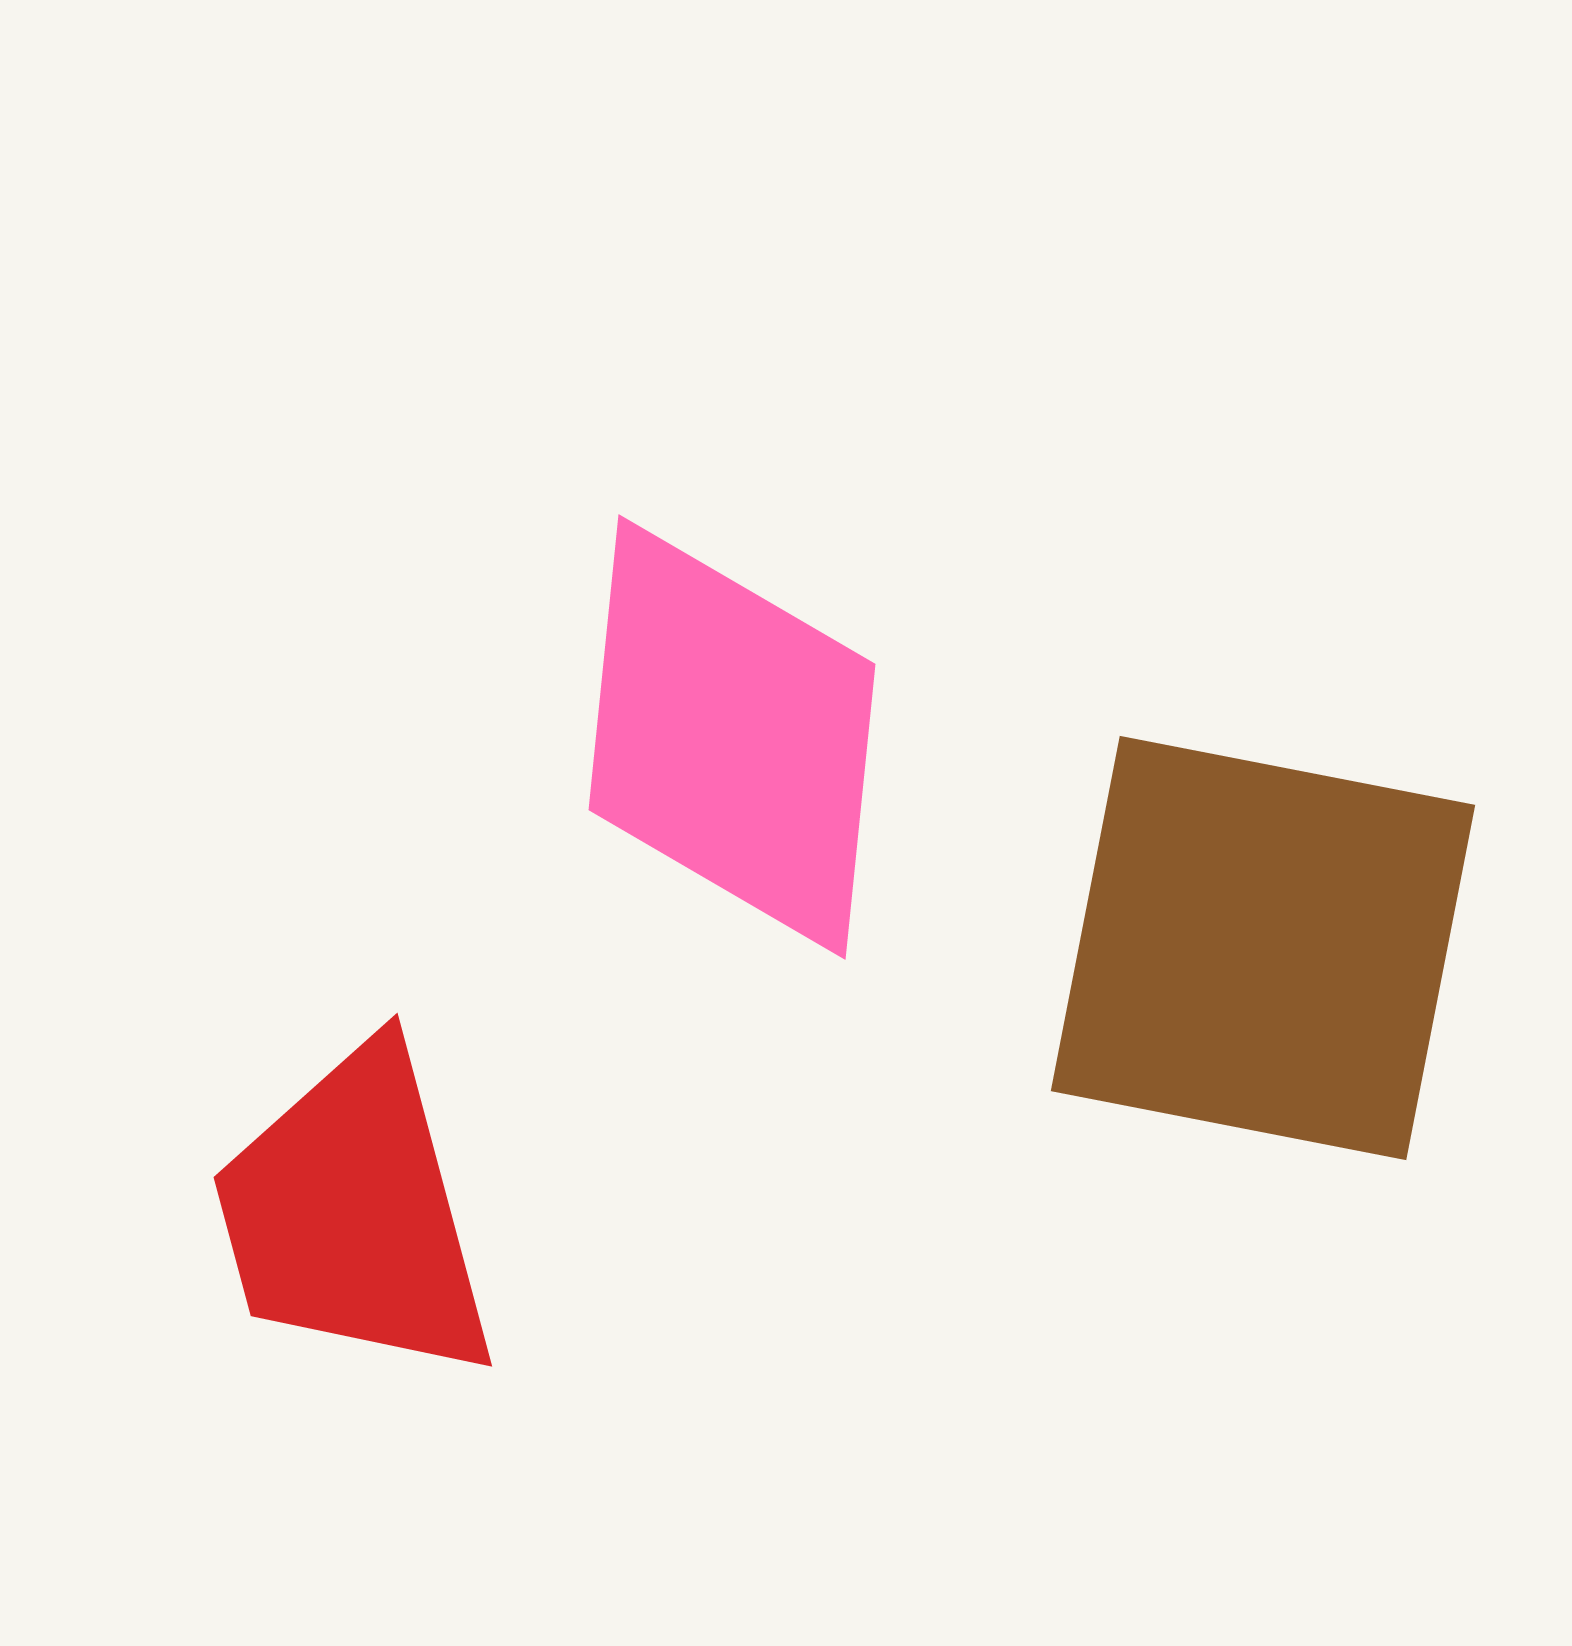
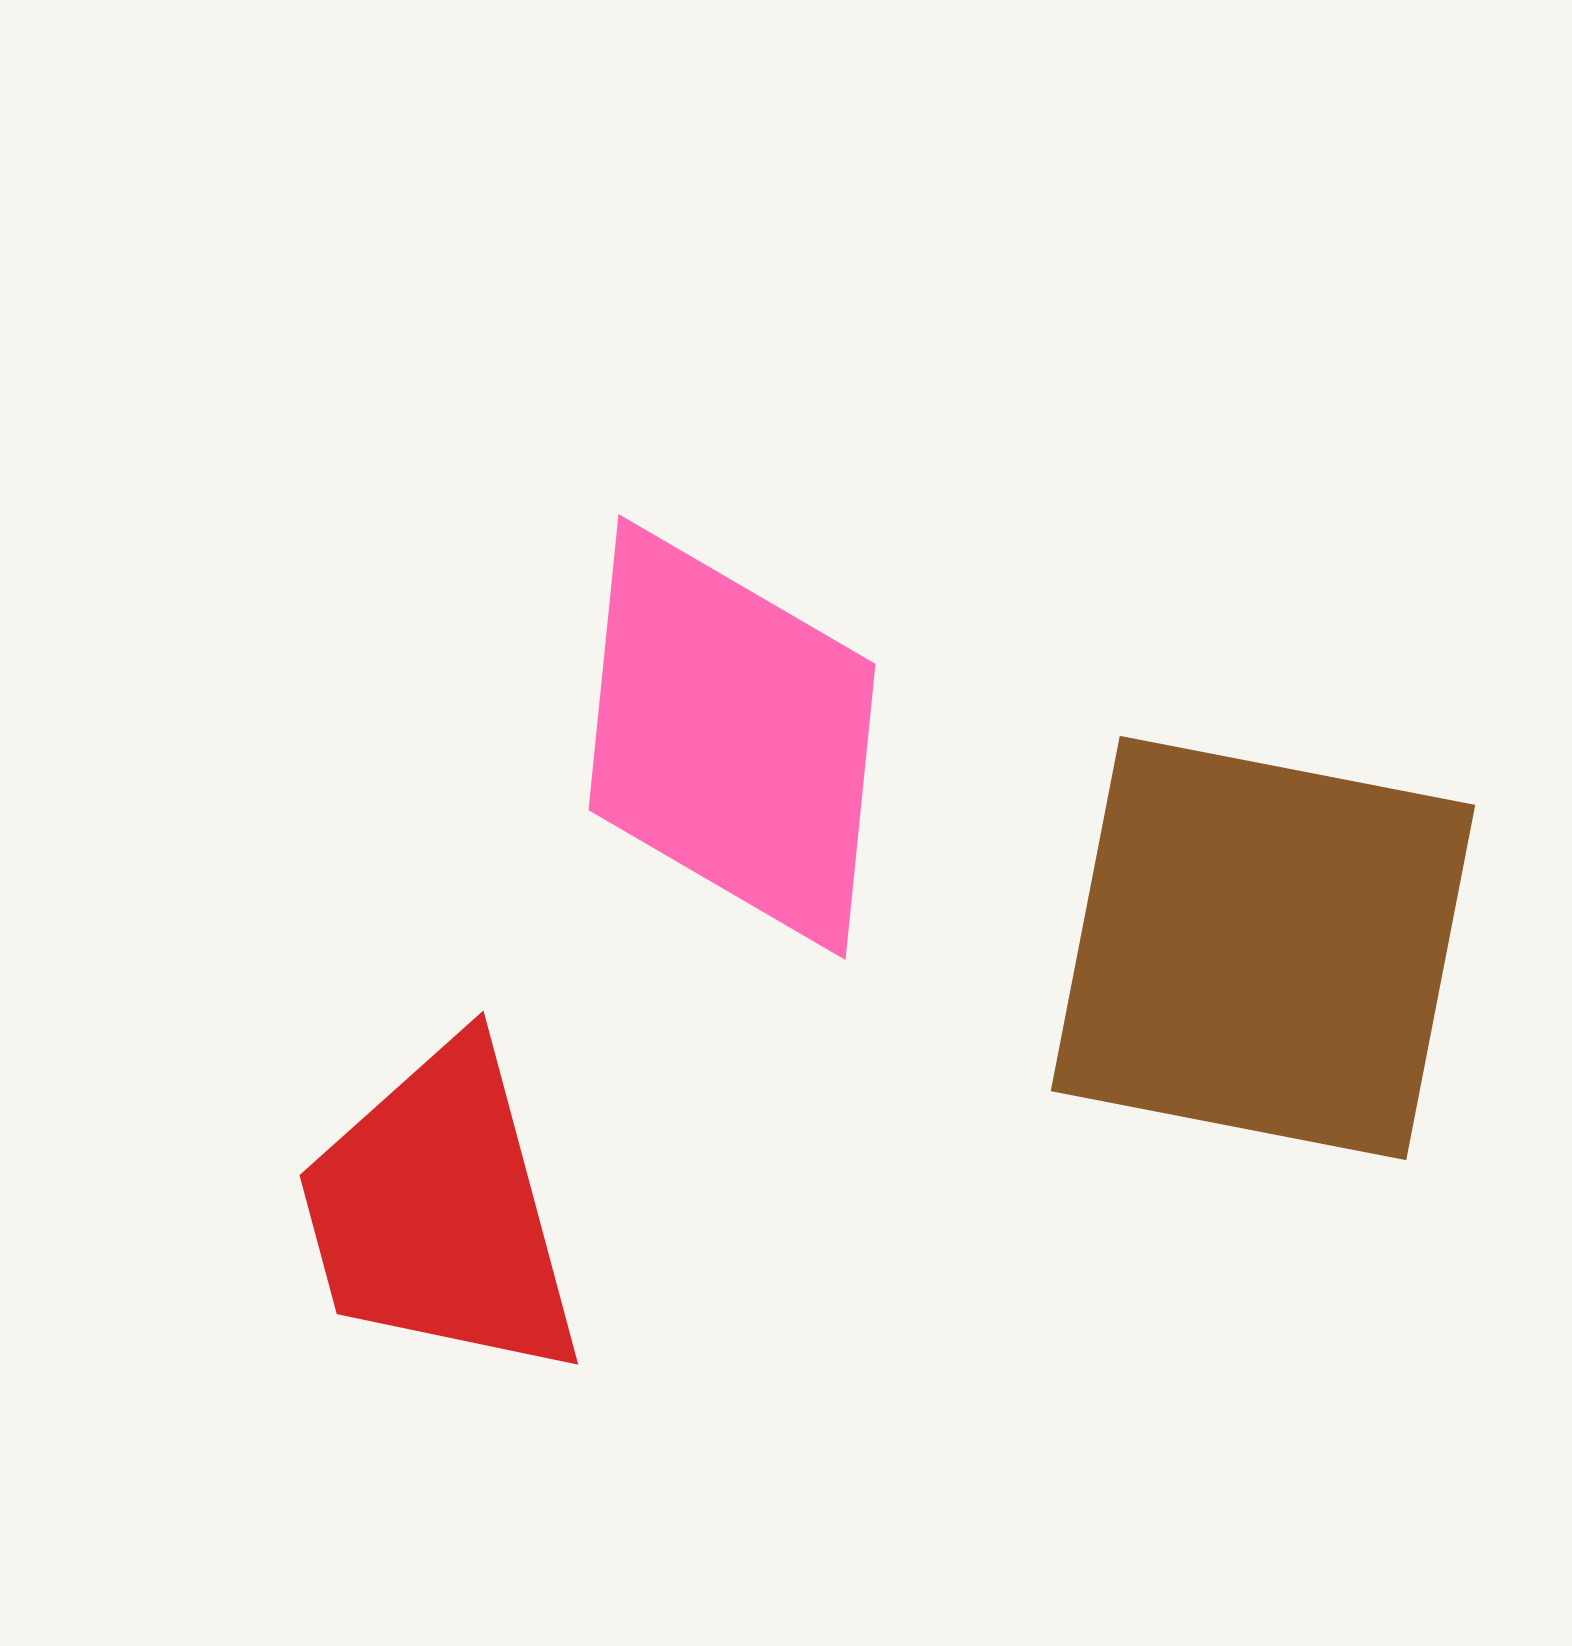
red trapezoid: moved 86 px right, 2 px up
